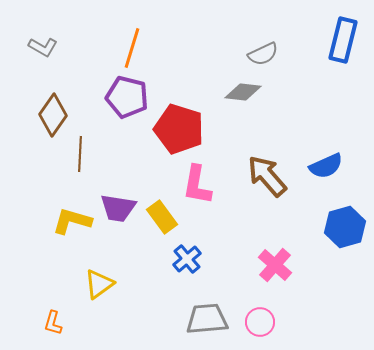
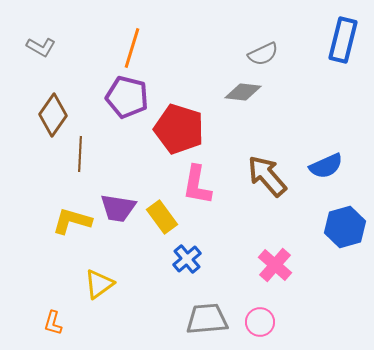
gray L-shape: moved 2 px left
